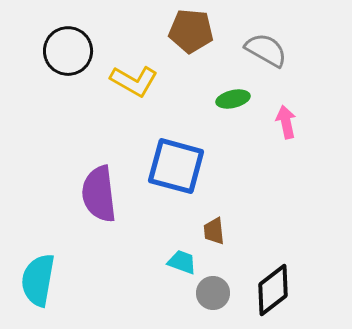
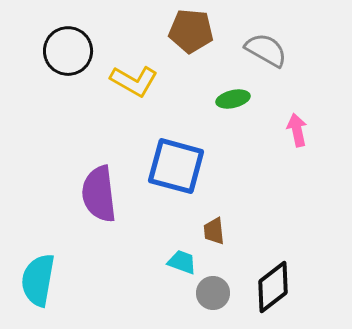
pink arrow: moved 11 px right, 8 px down
black diamond: moved 3 px up
